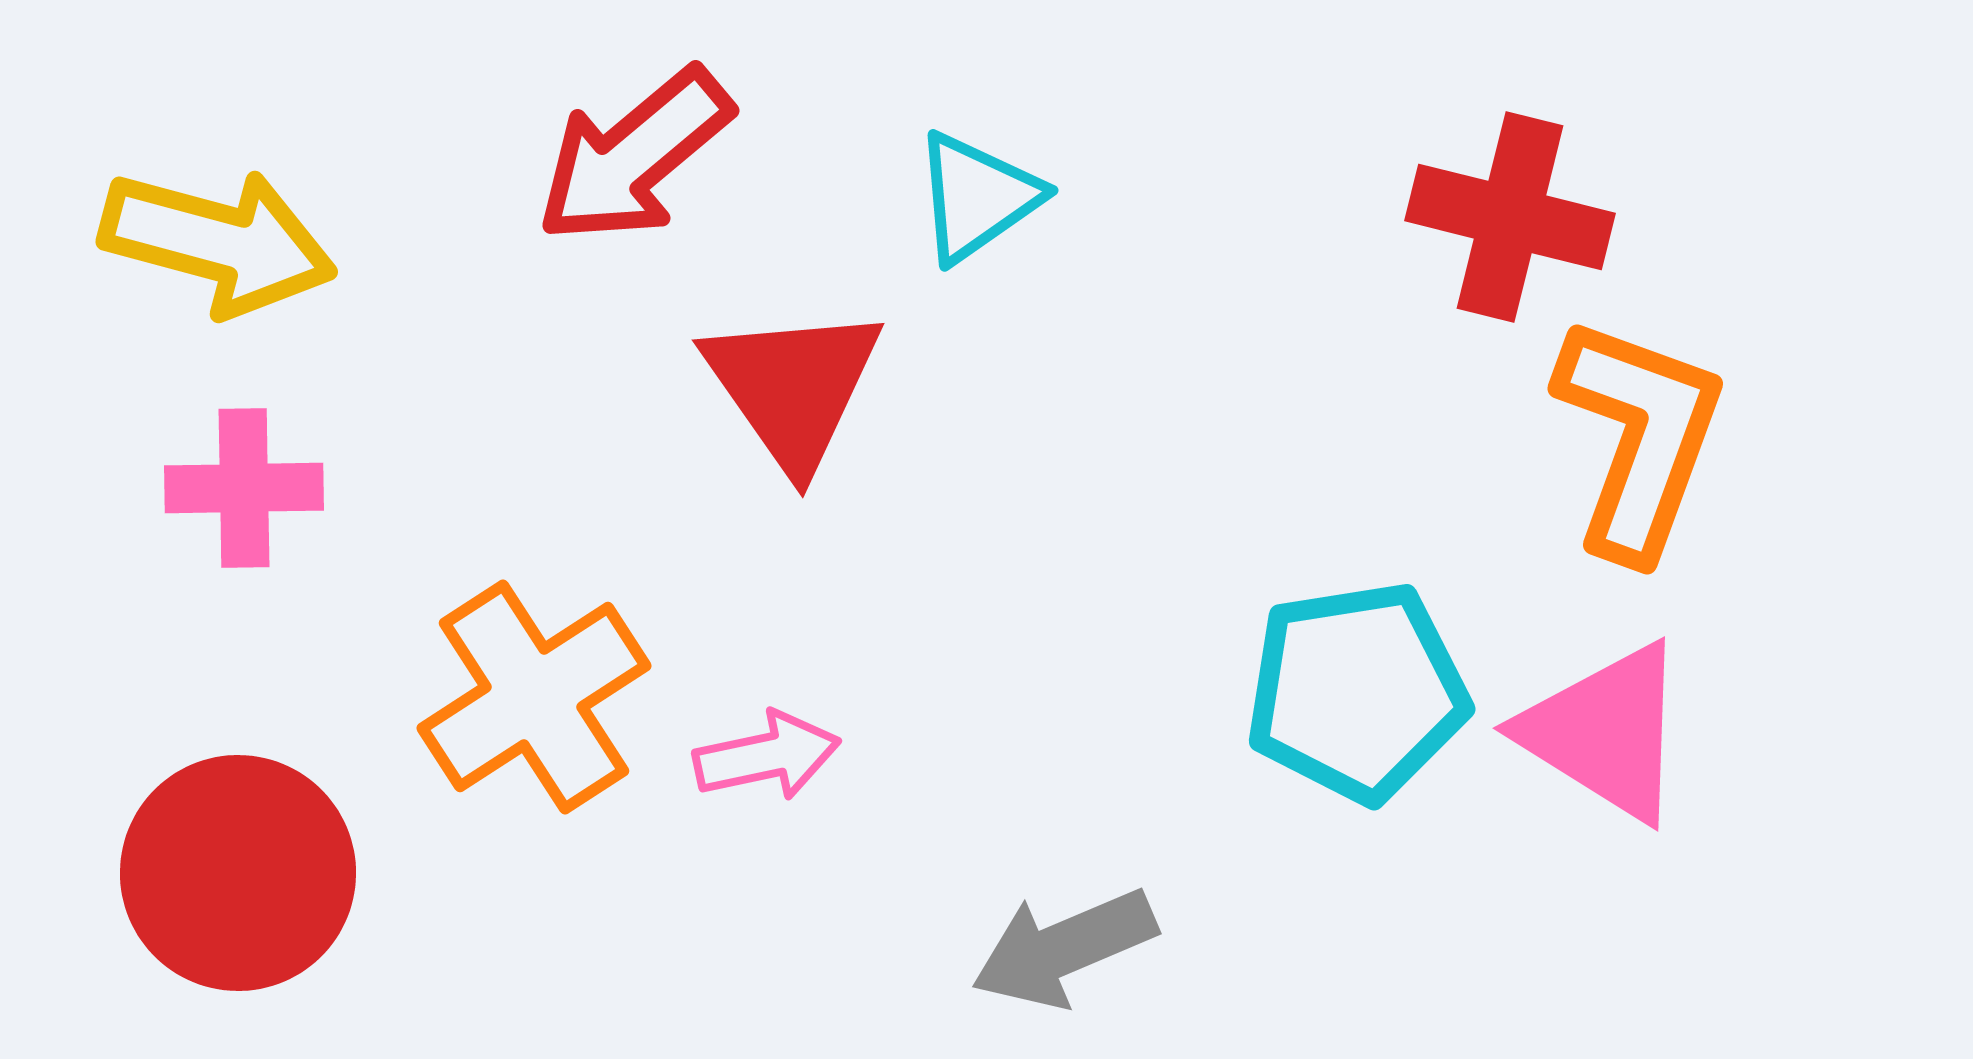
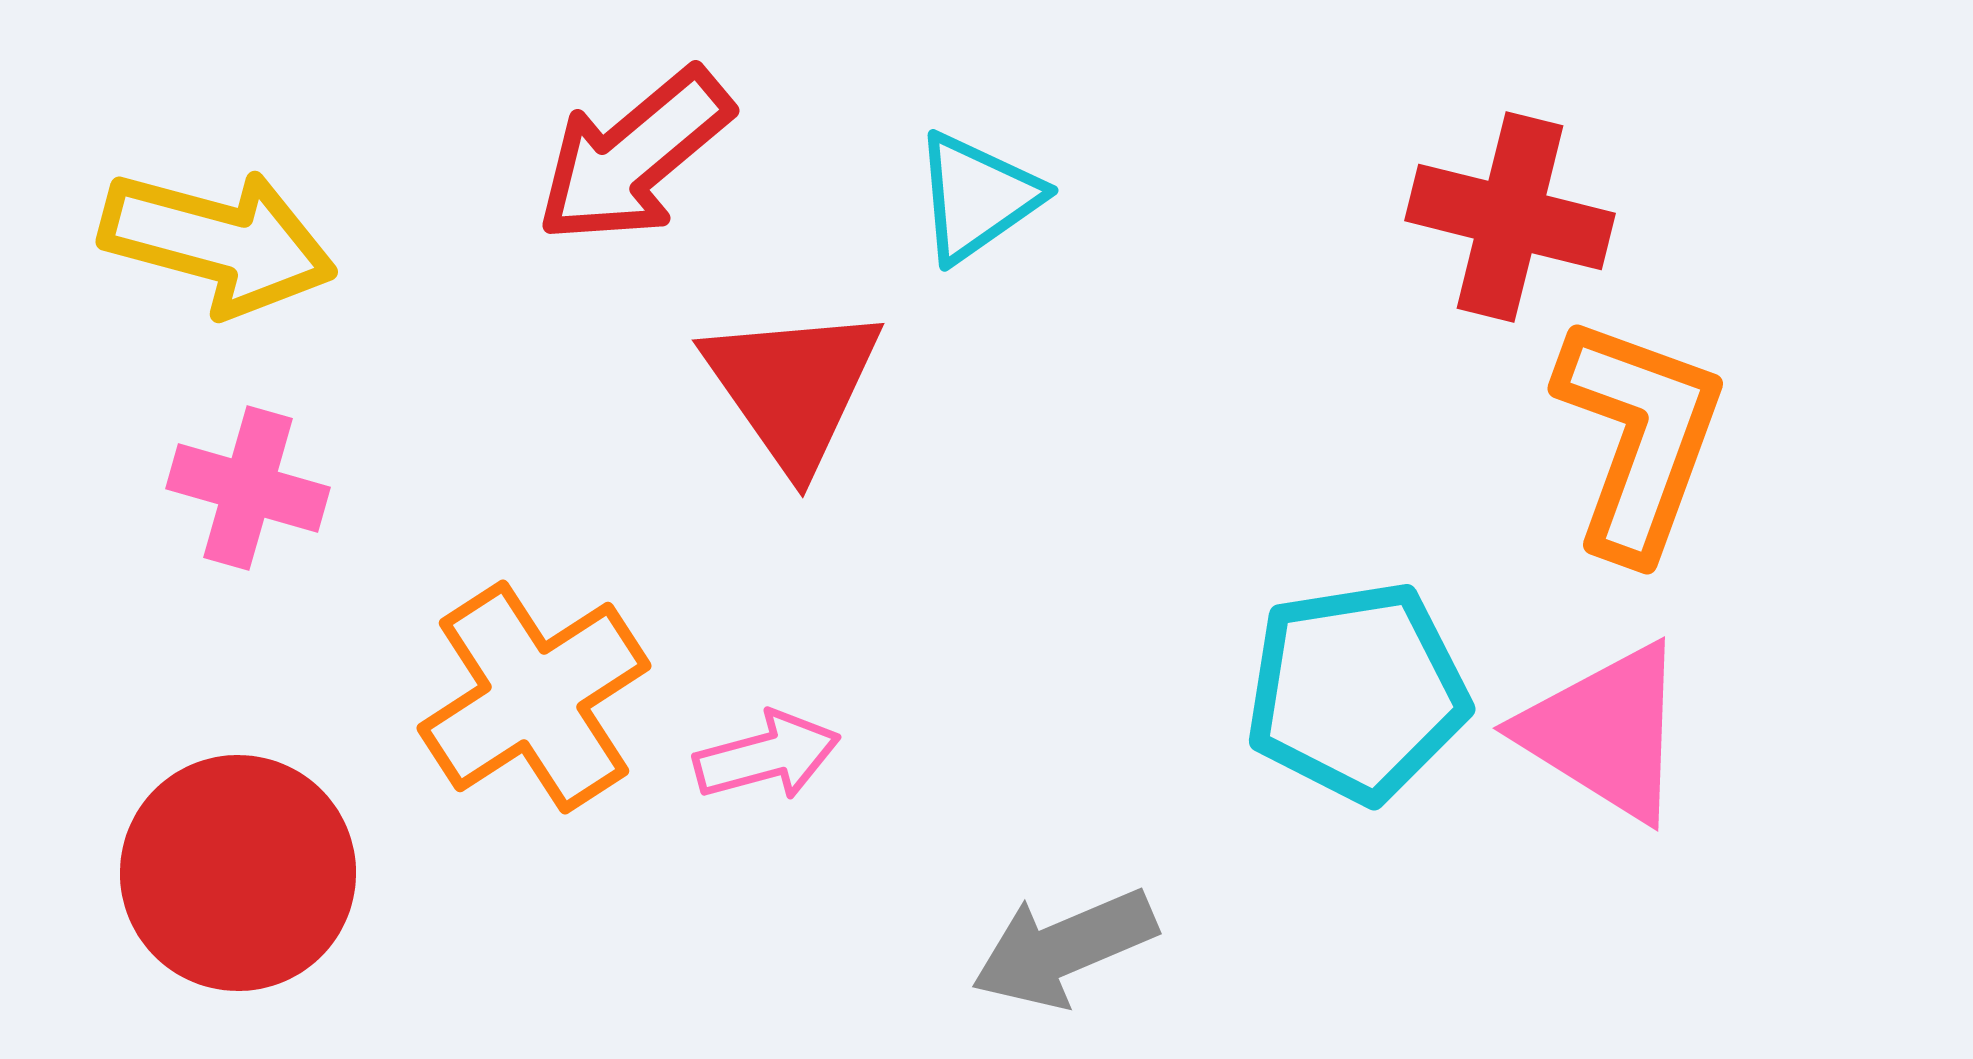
pink cross: moved 4 px right; rotated 17 degrees clockwise
pink arrow: rotated 3 degrees counterclockwise
